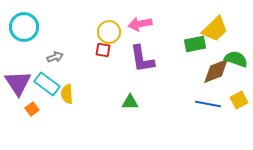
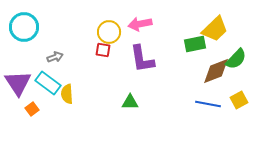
green semicircle: rotated 115 degrees clockwise
cyan rectangle: moved 1 px right, 1 px up
